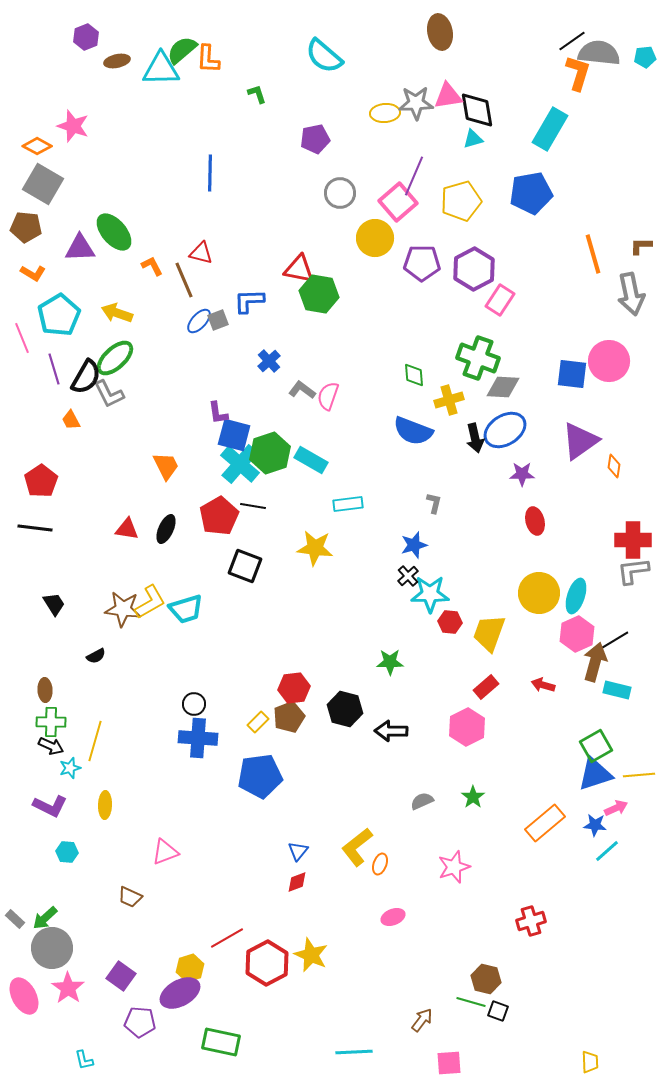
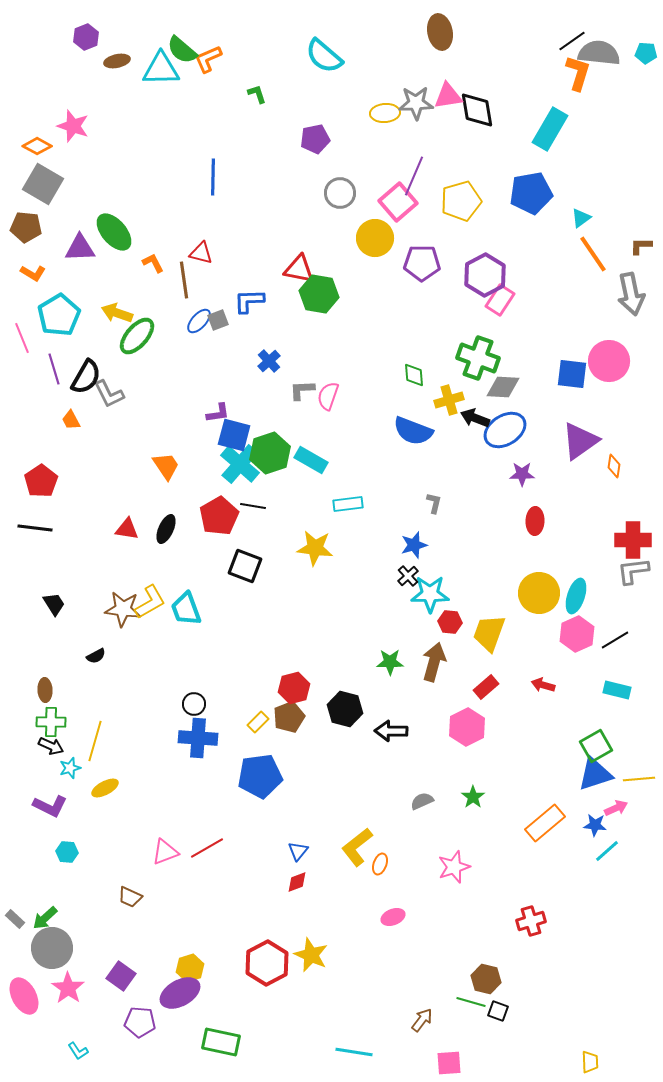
green semicircle at (182, 50): rotated 100 degrees counterclockwise
cyan pentagon at (645, 57): moved 1 px right, 4 px up; rotated 10 degrees clockwise
orange L-shape at (208, 59): rotated 64 degrees clockwise
cyan triangle at (473, 139): moved 108 px right, 79 px down; rotated 20 degrees counterclockwise
blue line at (210, 173): moved 3 px right, 4 px down
orange line at (593, 254): rotated 18 degrees counterclockwise
orange L-shape at (152, 266): moved 1 px right, 3 px up
purple hexagon at (474, 269): moved 11 px right, 6 px down
brown line at (184, 280): rotated 15 degrees clockwise
green ellipse at (115, 358): moved 22 px right, 22 px up; rotated 6 degrees counterclockwise
gray L-shape at (302, 390): rotated 40 degrees counterclockwise
purple L-shape at (218, 413): rotated 90 degrees counterclockwise
black arrow at (475, 438): moved 20 px up; rotated 124 degrees clockwise
orange trapezoid at (166, 466): rotated 8 degrees counterclockwise
red ellipse at (535, 521): rotated 16 degrees clockwise
cyan trapezoid at (186, 609): rotated 87 degrees clockwise
brown arrow at (595, 662): moved 161 px left
red hexagon at (294, 688): rotated 8 degrees counterclockwise
yellow line at (639, 775): moved 4 px down
yellow ellipse at (105, 805): moved 17 px up; rotated 60 degrees clockwise
red line at (227, 938): moved 20 px left, 90 px up
cyan line at (354, 1052): rotated 12 degrees clockwise
cyan L-shape at (84, 1060): moved 6 px left, 9 px up; rotated 20 degrees counterclockwise
